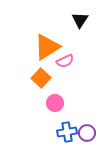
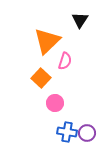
orange triangle: moved 6 px up; rotated 12 degrees counterclockwise
pink semicircle: rotated 48 degrees counterclockwise
blue cross: rotated 18 degrees clockwise
